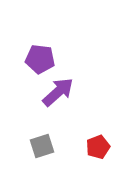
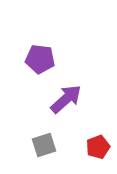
purple arrow: moved 8 px right, 7 px down
gray square: moved 2 px right, 1 px up
